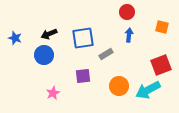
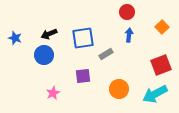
orange square: rotated 32 degrees clockwise
orange circle: moved 3 px down
cyan arrow: moved 7 px right, 4 px down
